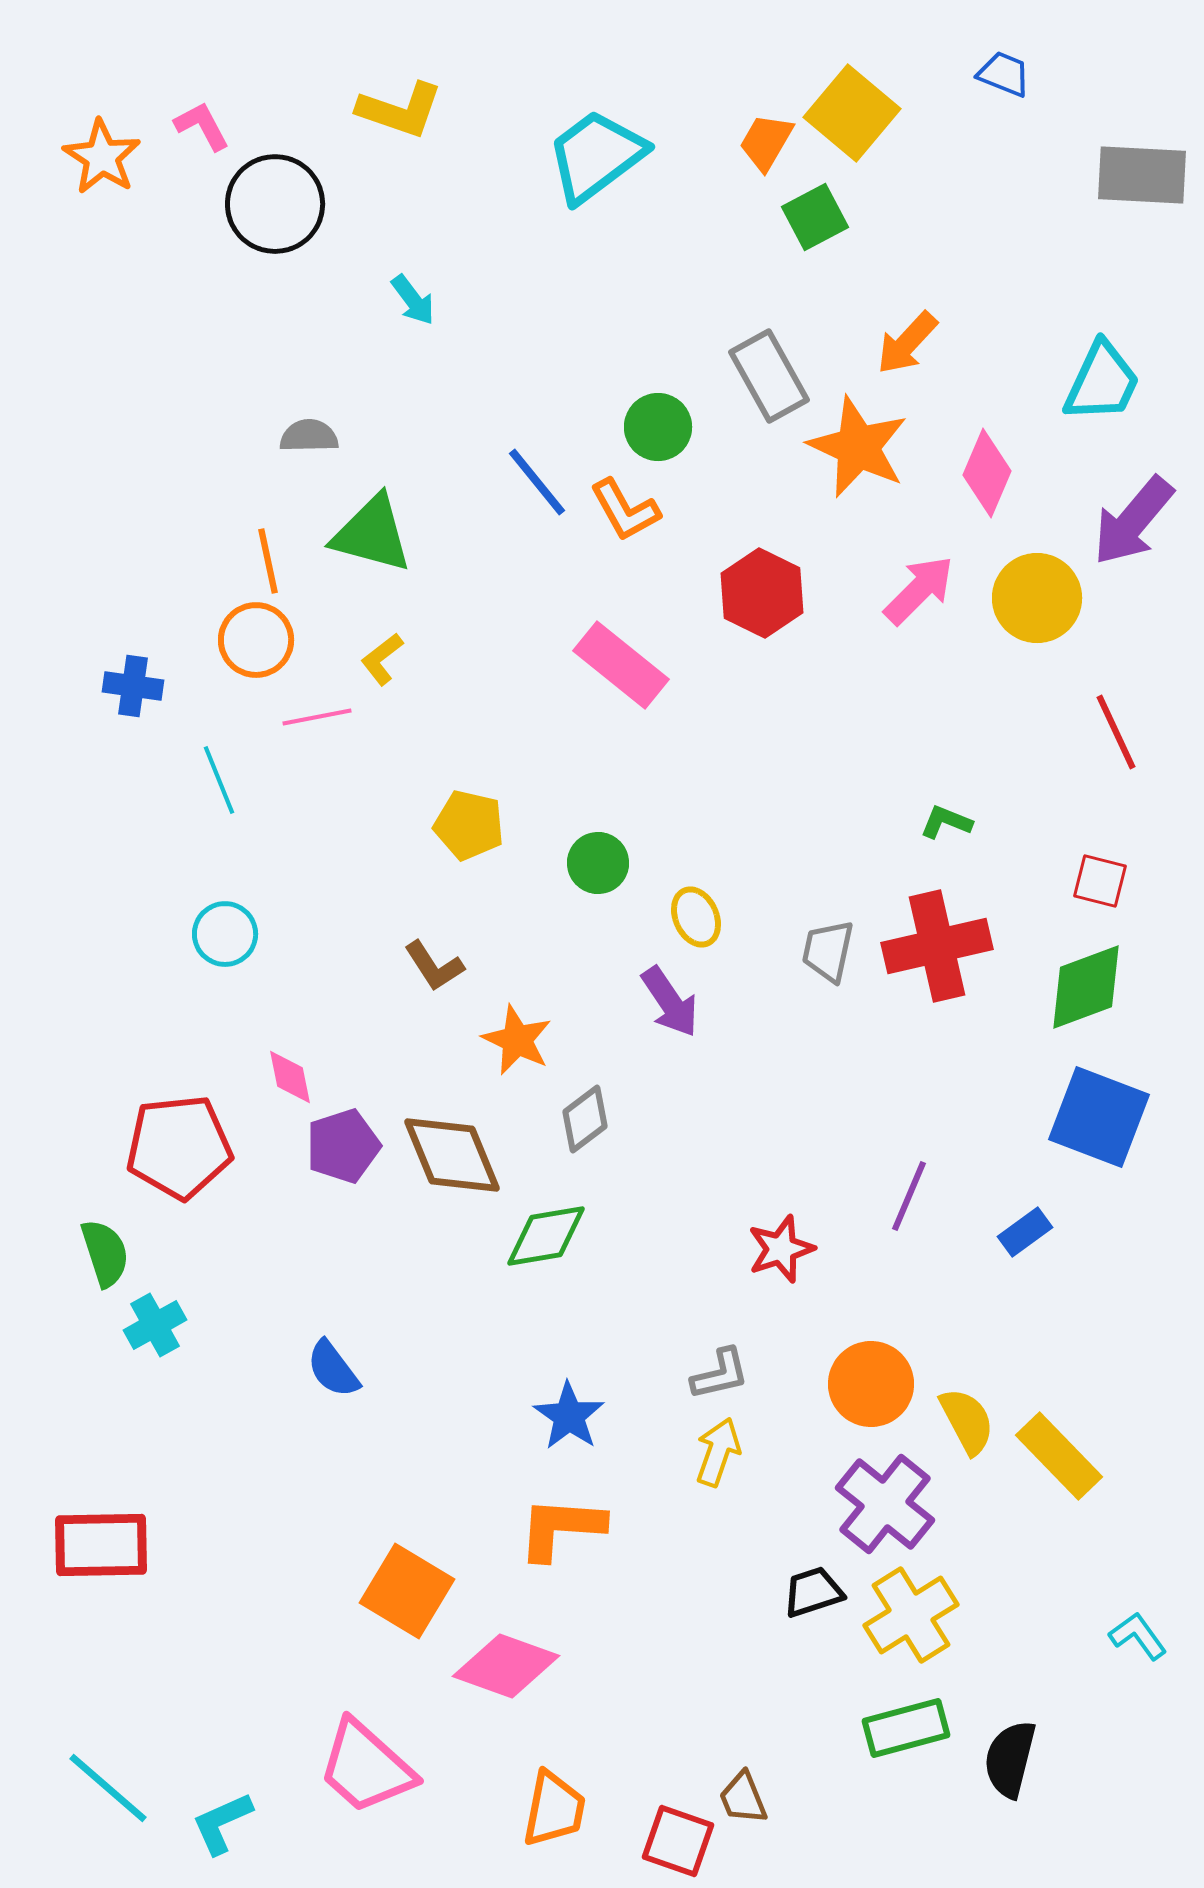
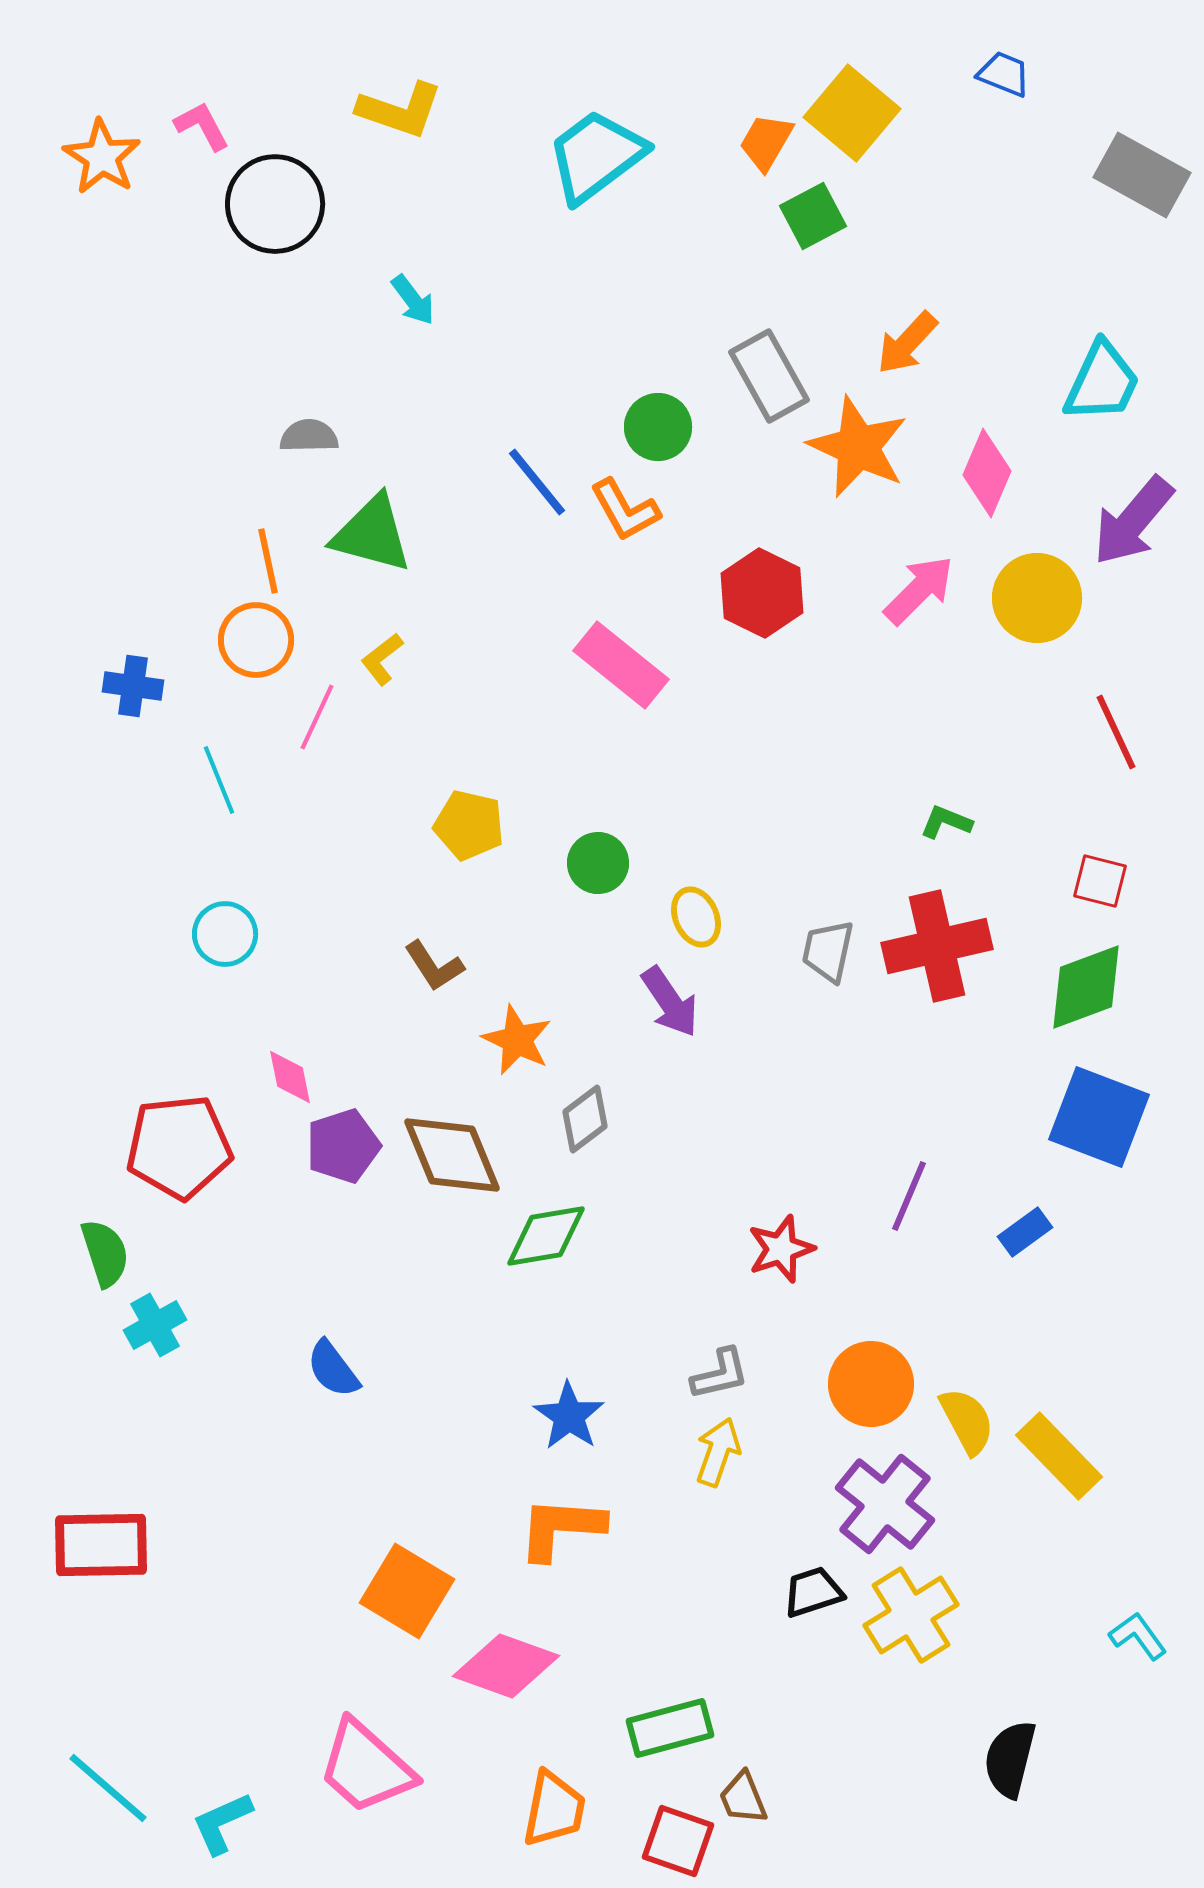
gray rectangle at (1142, 175): rotated 26 degrees clockwise
green square at (815, 217): moved 2 px left, 1 px up
pink line at (317, 717): rotated 54 degrees counterclockwise
green rectangle at (906, 1728): moved 236 px left
